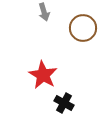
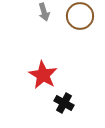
brown circle: moved 3 px left, 12 px up
